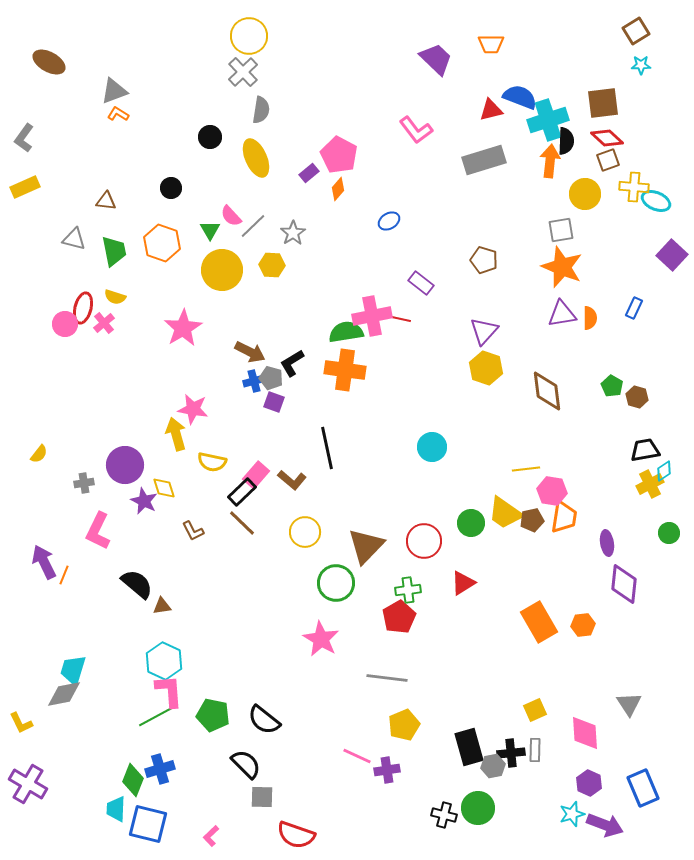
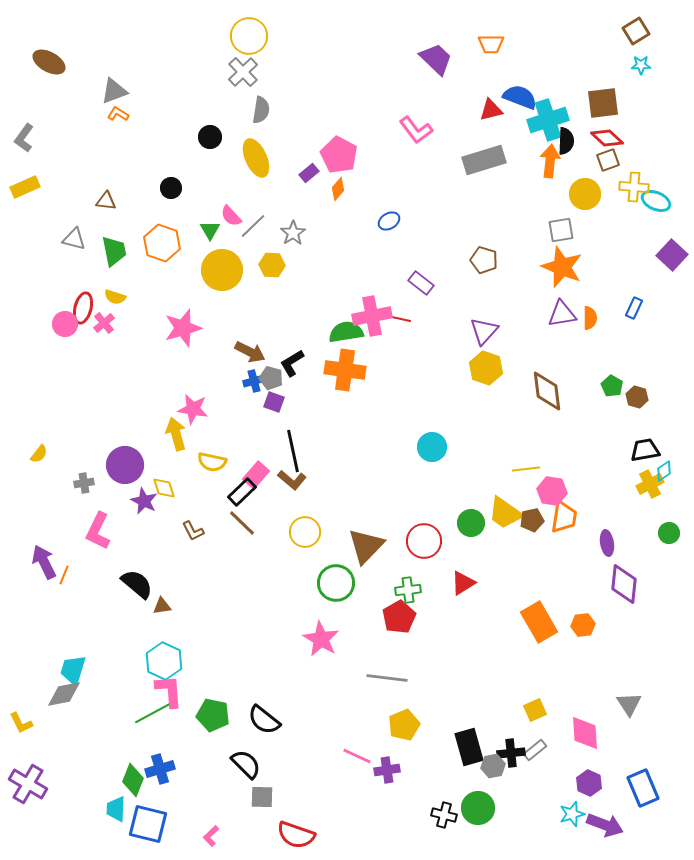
pink star at (183, 328): rotated 15 degrees clockwise
black line at (327, 448): moved 34 px left, 3 px down
green line at (157, 716): moved 4 px left, 3 px up
gray rectangle at (535, 750): rotated 50 degrees clockwise
